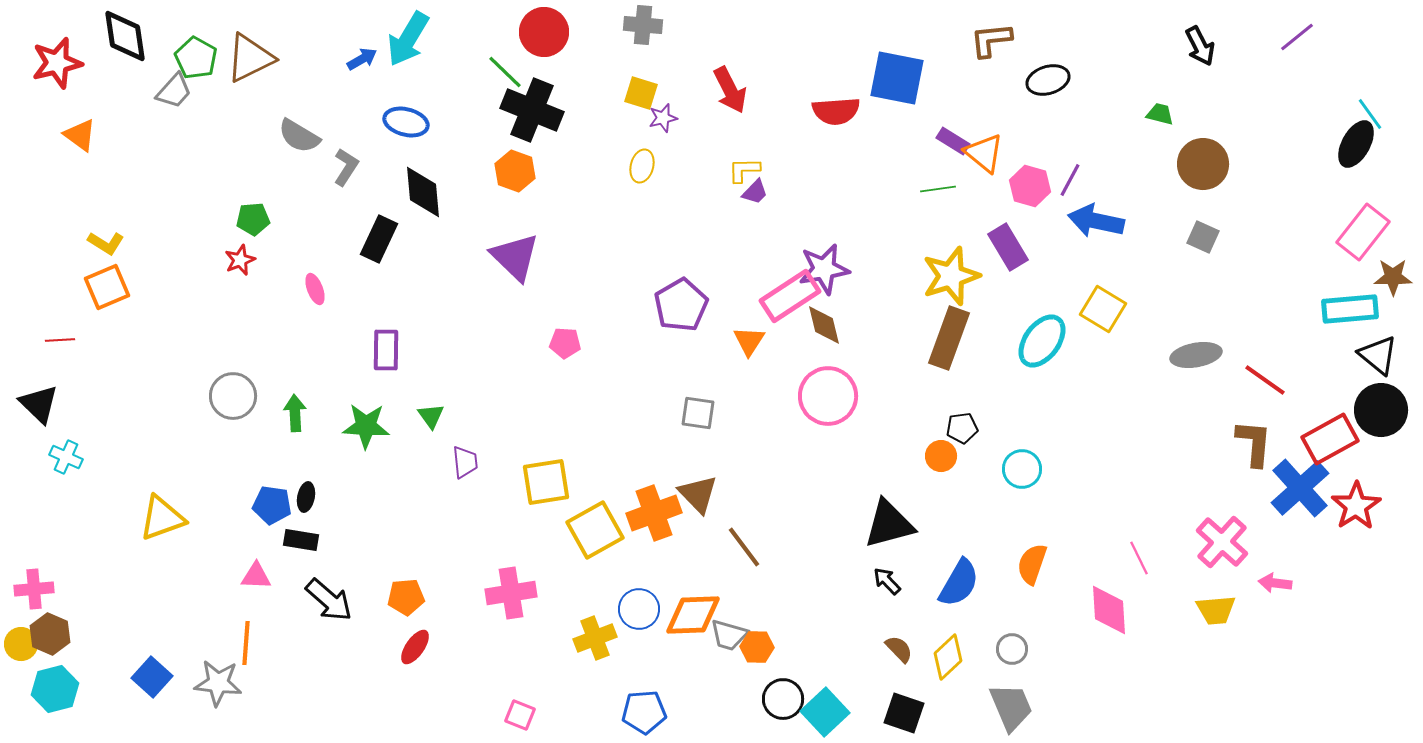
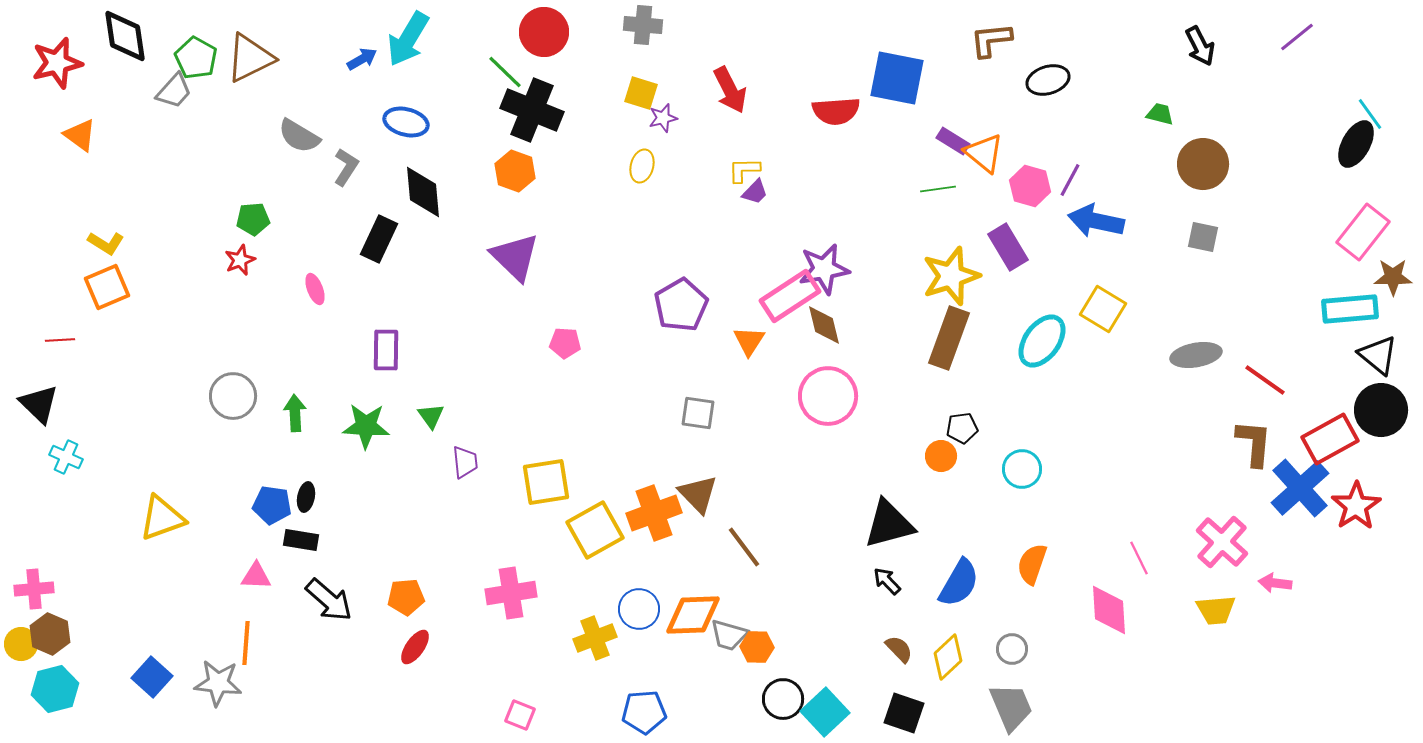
gray square at (1203, 237): rotated 12 degrees counterclockwise
